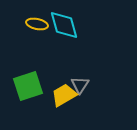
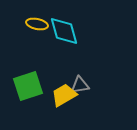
cyan diamond: moved 6 px down
gray triangle: rotated 48 degrees clockwise
